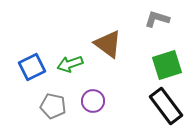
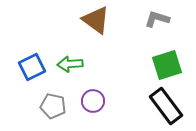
brown triangle: moved 12 px left, 24 px up
green arrow: rotated 15 degrees clockwise
